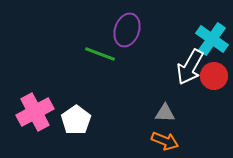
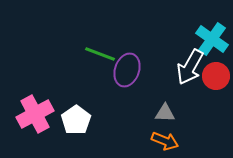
purple ellipse: moved 40 px down
red circle: moved 2 px right
pink cross: moved 2 px down
